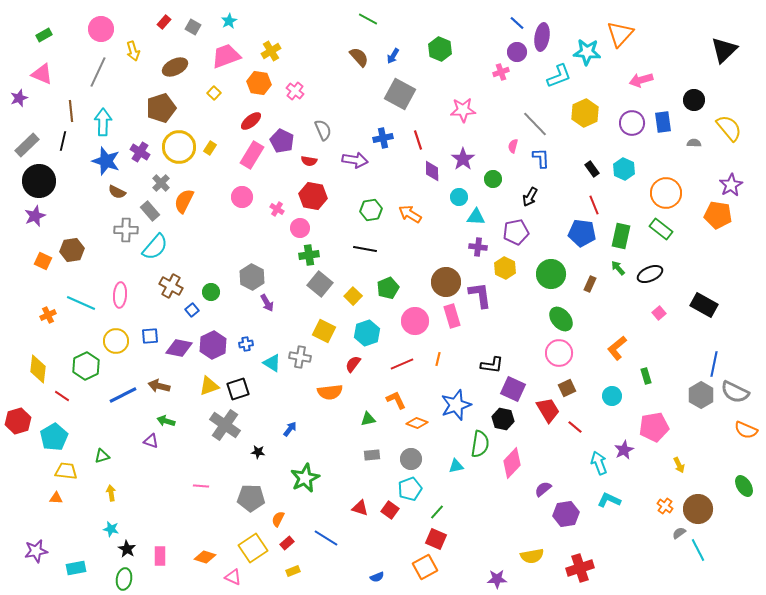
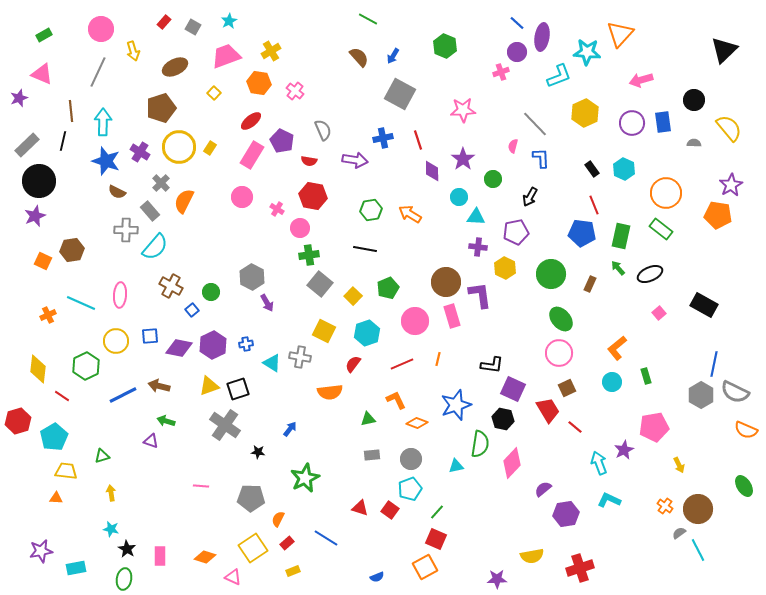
green hexagon at (440, 49): moved 5 px right, 3 px up
cyan circle at (612, 396): moved 14 px up
purple star at (36, 551): moved 5 px right
